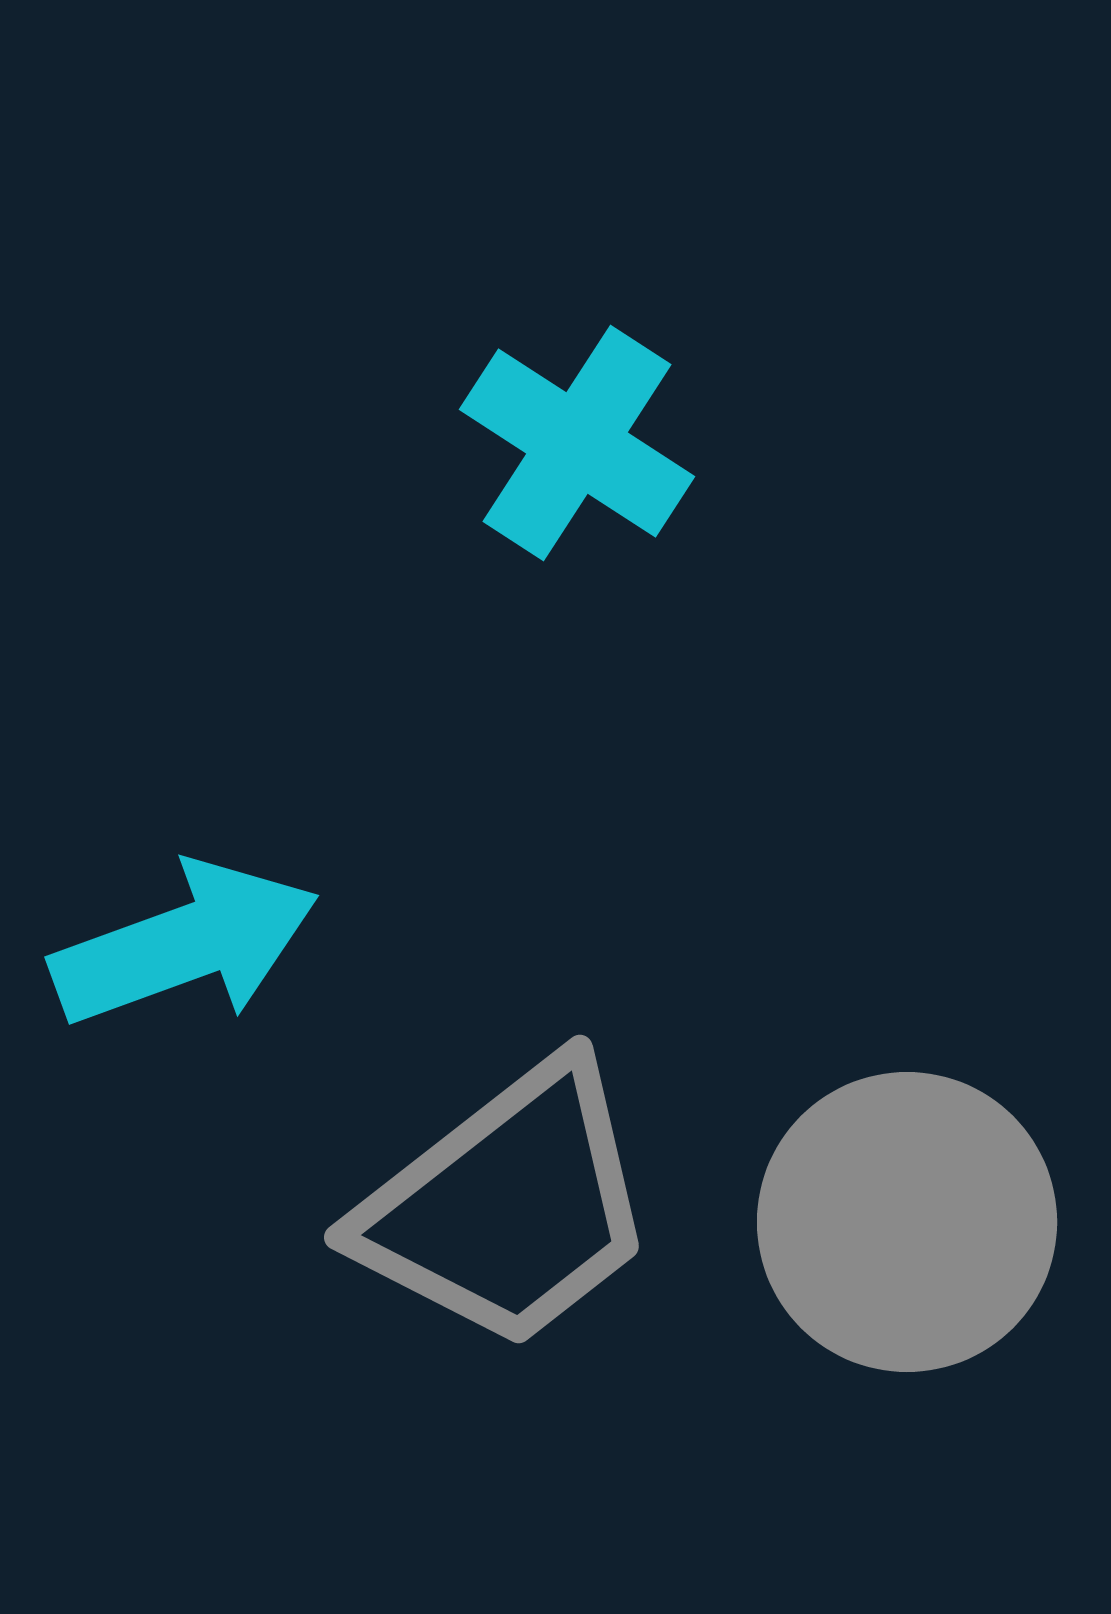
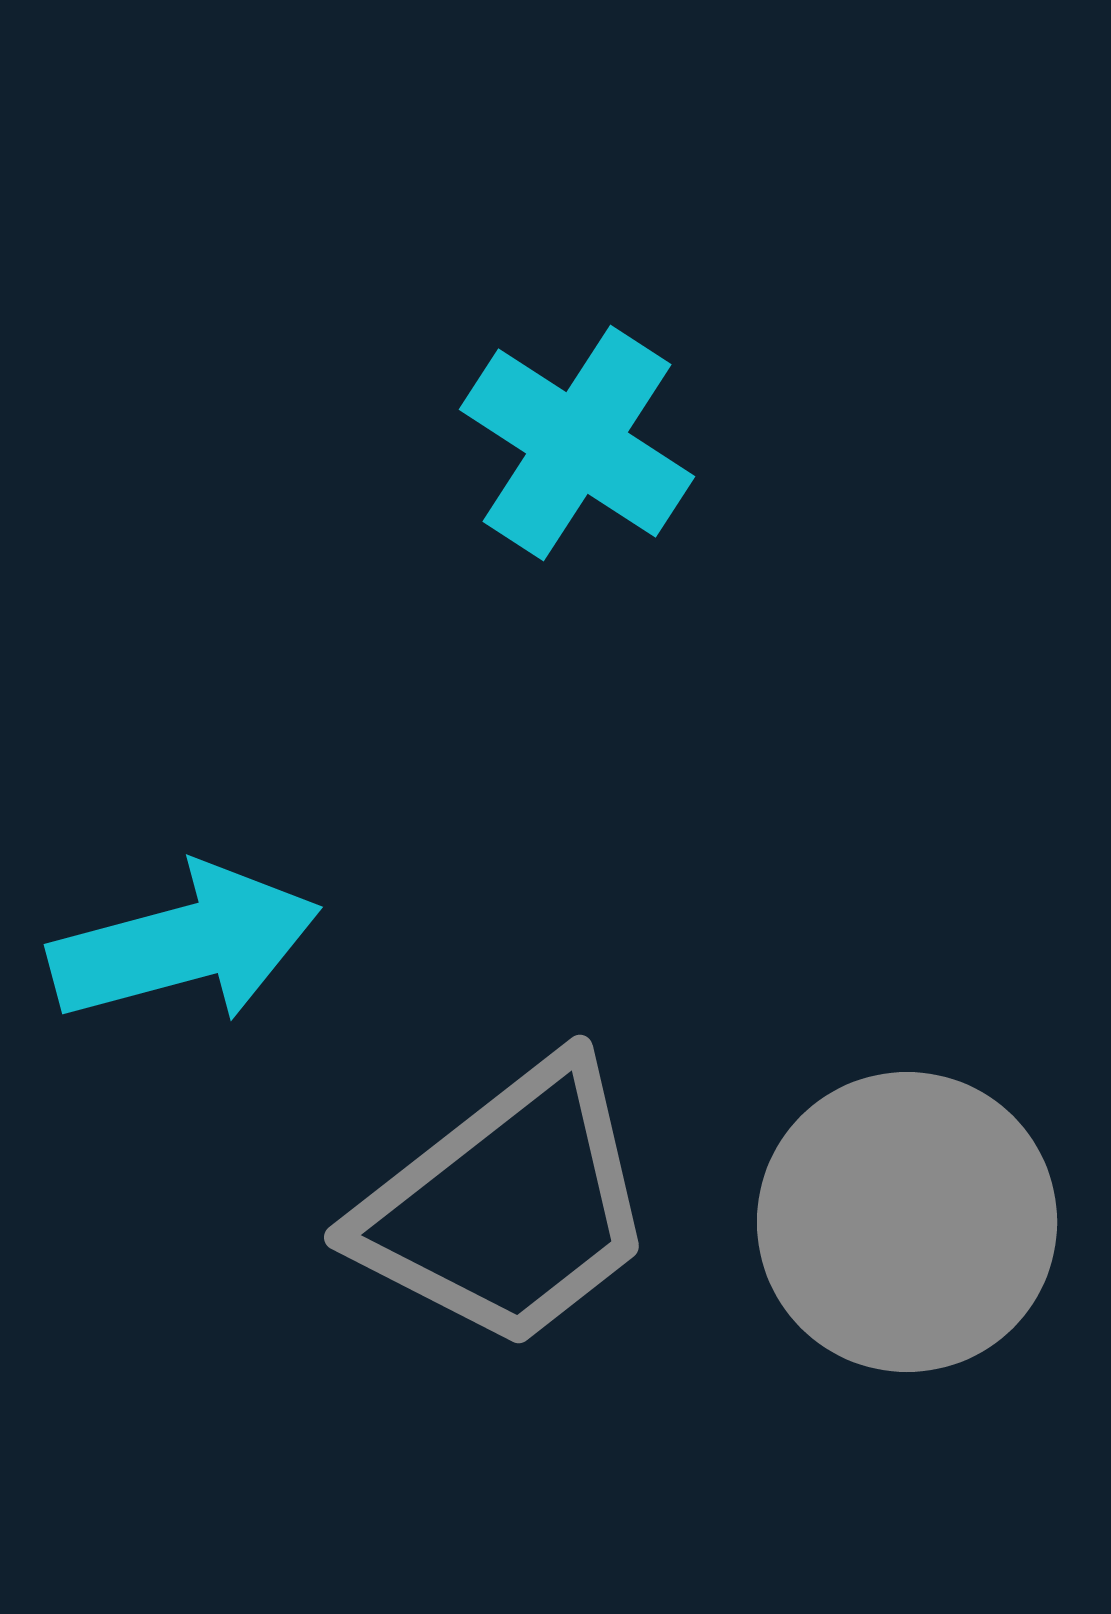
cyan arrow: rotated 5 degrees clockwise
